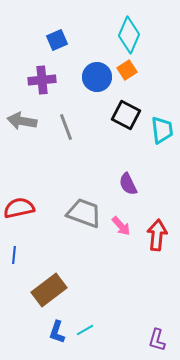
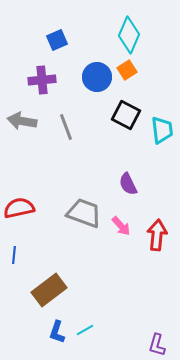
purple L-shape: moved 5 px down
